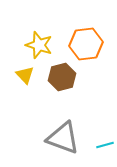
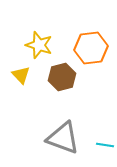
orange hexagon: moved 5 px right, 4 px down
yellow triangle: moved 4 px left
cyan line: rotated 24 degrees clockwise
